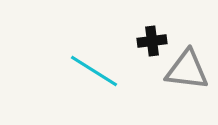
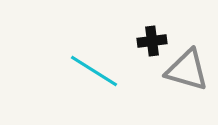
gray triangle: rotated 9 degrees clockwise
